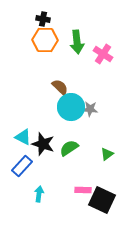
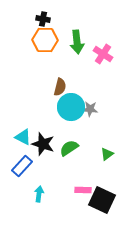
brown semicircle: rotated 60 degrees clockwise
